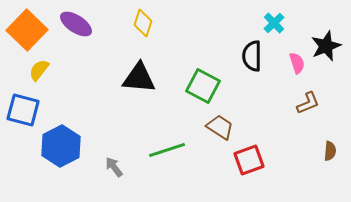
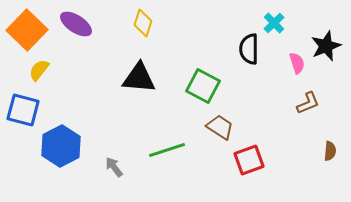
black semicircle: moved 3 px left, 7 px up
